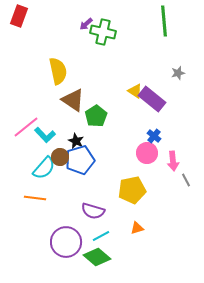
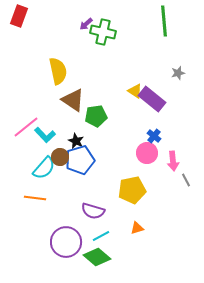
green pentagon: rotated 25 degrees clockwise
